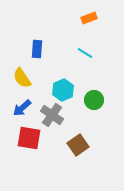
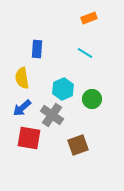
yellow semicircle: rotated 25 degrees clockwise
cyan hexagon: moved 1 px up
green circle: moved 2 px left, 1 px up
brown square: rotated 15 degrees clockwise
